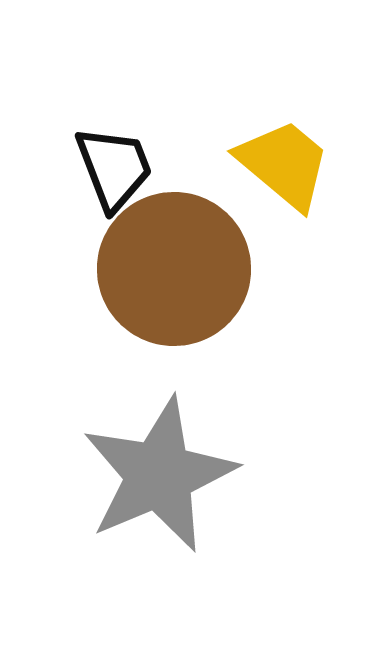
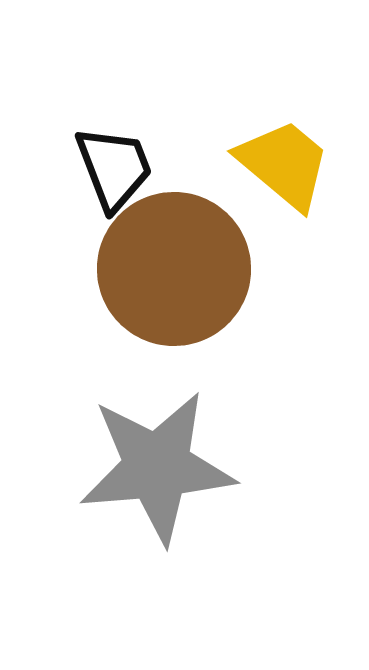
gray star: moved 2 px left, 8 px up; rotated 18 degrees clockwise
